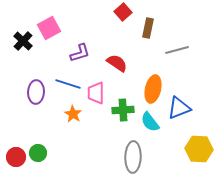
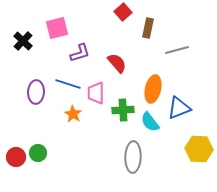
pink square: moved 8 px right; rotated 15 degrees clockwise
red semicircle: rotated 15 degrees clockwise
